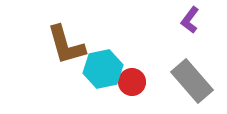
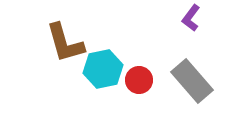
purple L-shape: moved 1 px right, 2 px up
brown L-shape: moved 1 px left, 2 px up
red circle: moved 7 px right, 2 px up
